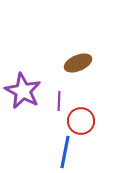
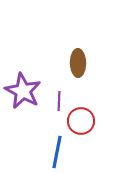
brown ellipse: rotated 68 degrees counterclockwise
blue line: moved 8 px left
